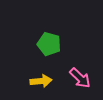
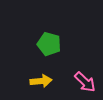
pink arrow: moved 5 px right, 4 px down
